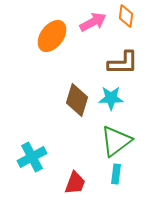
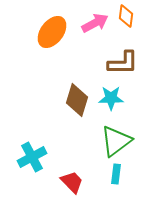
pink arrow: moved 2 px right, 1 px down
orange ellipse: moved 4 px up
red trapezoid: moved 3 px left, 1 px up; rotated 65 degrees counterclockwise
